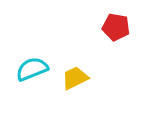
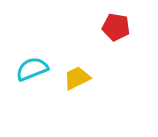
yellow trapezoid: moved 2 px right
